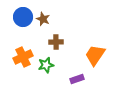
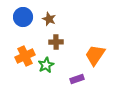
brown star: moved 6 px right
orange cross: moved 2 px right, 1 px up
green star: rotated 14 degrees counterclockwise
